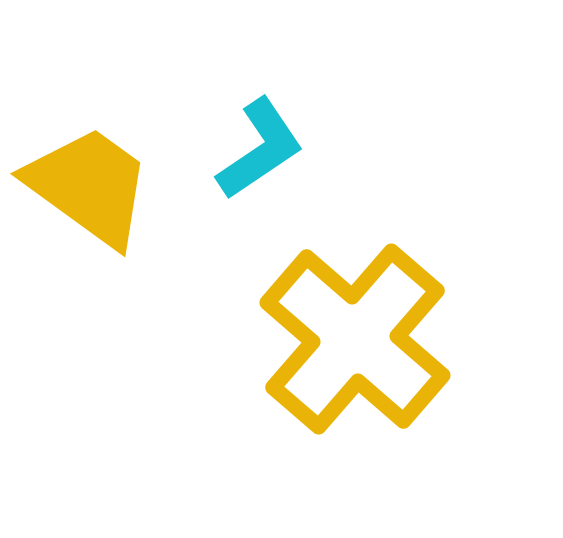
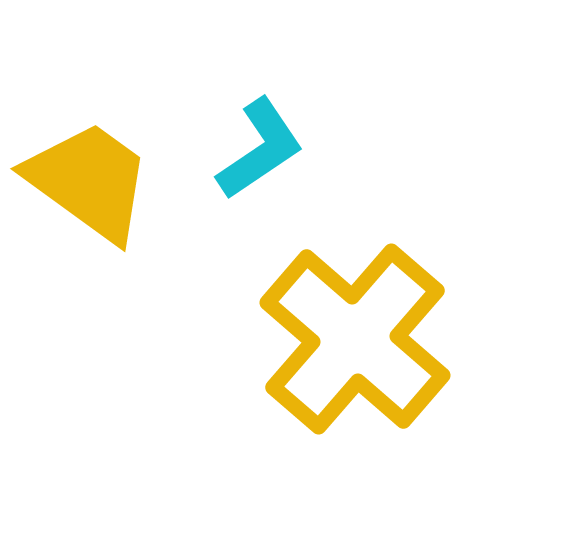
yellow trapezoid: moved 5 px up
